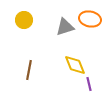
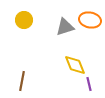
orange ellipse: moved 1 px down
brown line: moved 7 px left, 11 px down
